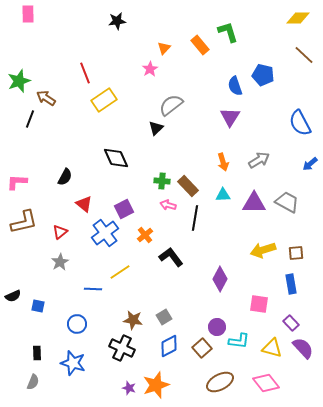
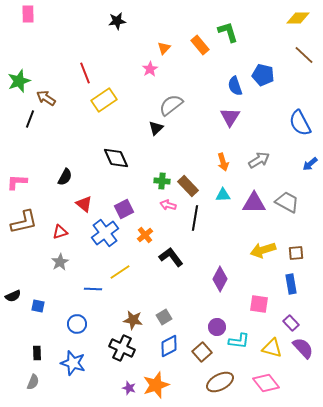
red triangle at (60, 232): rotated 21 degrees clockwise
brown square at (202, 348): moved 4 px down
